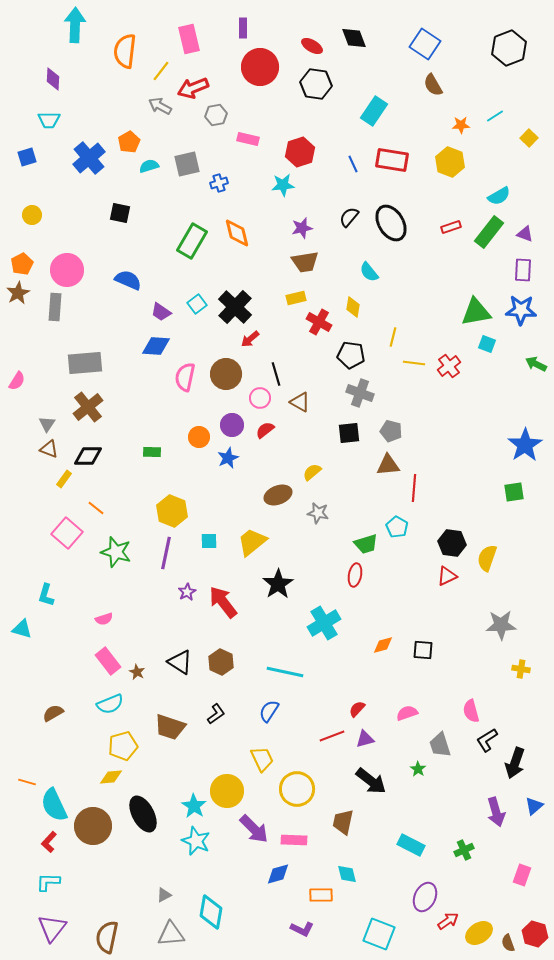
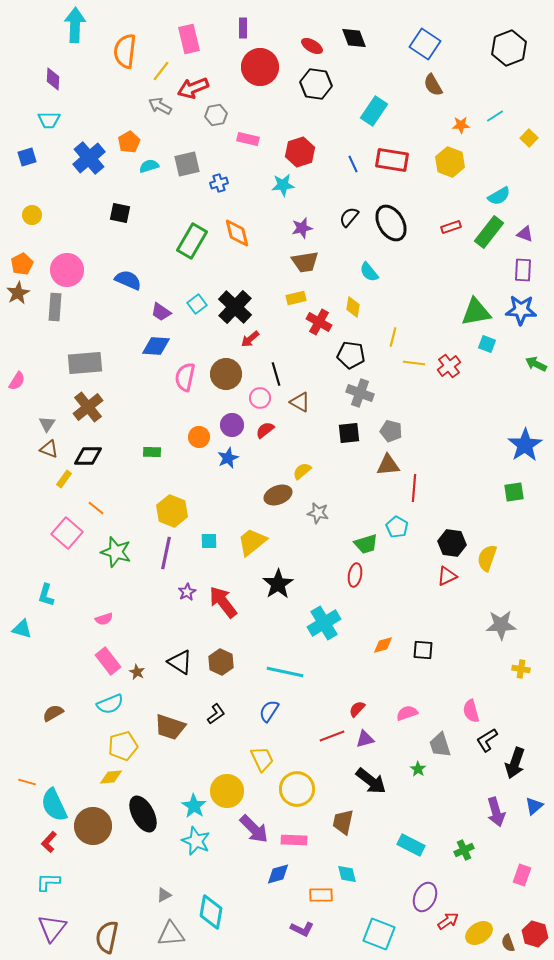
yellow semicircle at (312, 472): moved 10 px left, 1 px up
